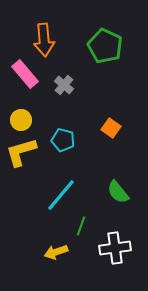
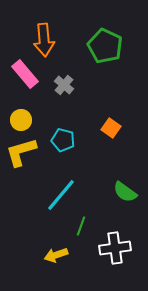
green semicircle: moved 7 px right; rotated 15 degrees counterclockwise
yellow arrow: moved 3 px down
